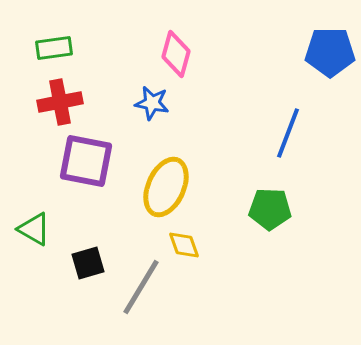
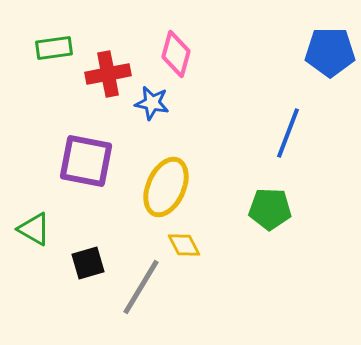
red cross: moved 48 px right, 28 px up
yellow diamond: rotated 8 degrees counterclockwise
